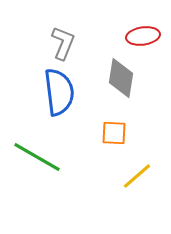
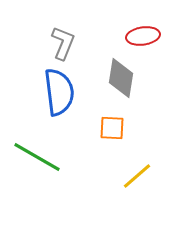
orange square: moved 2 px left, 5 px up
